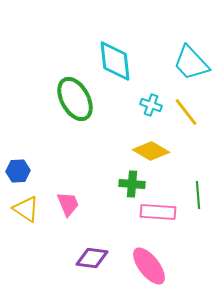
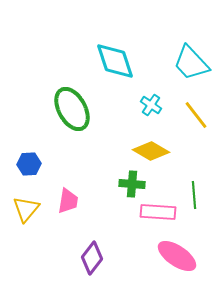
cyan diamond: rotated 12 degrees counterclockwise
green ellipse: moved 3 px left, 10 px down
cyan cross: rotated 15 degrees clockwise
yellow line: moved 10 px right, 3 px down
blue hexagon: moved 11 px right, 7 px up
green line: moved 4 px left
pink trapezoid: moved 3 px up; rotated 32 degrees clockwise
yellow triangle: rotated 36 degrees clockwise
purple diamond: rotated 60 degrees counterclockwise
pink ellipse: moved 28 px right, 10 px up; rotated 18 degrees counterclockwise
